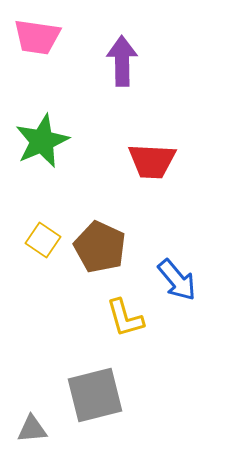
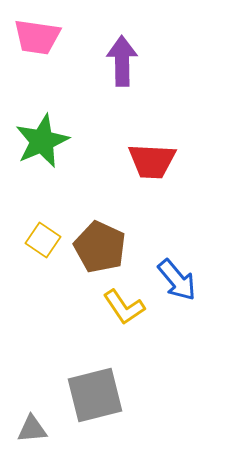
yellow L-shape: moved 1 px left, 11 px up; rotated 18 degrees counterclockwise
